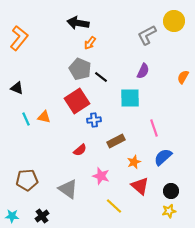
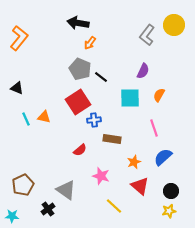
yellow circle: moved 4 px down
gray L-shape: rotated 25 degrees counterclockwise
orange semicircle: moved 24 px left, 18 px down
red square: moved 1 px right, 1 px down
brown rectangle: moved 4 px left, 2 px up; rotated 36 degrees clockwise
brown pentagon: moved 4 px left, 5 px down; rotated 20 degrees counterclockwise
gray triangle: moved 2 px left, 1 px down
black cross: moved 6 px right, 7 px up
